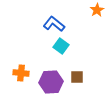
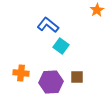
blue L-shape: moved 6 px left, 1 px down
